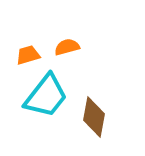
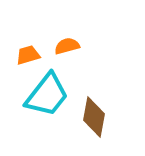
orange semicircle: moved 1 px up
cyan trapezoid: moved 1 px right, 1 px up
